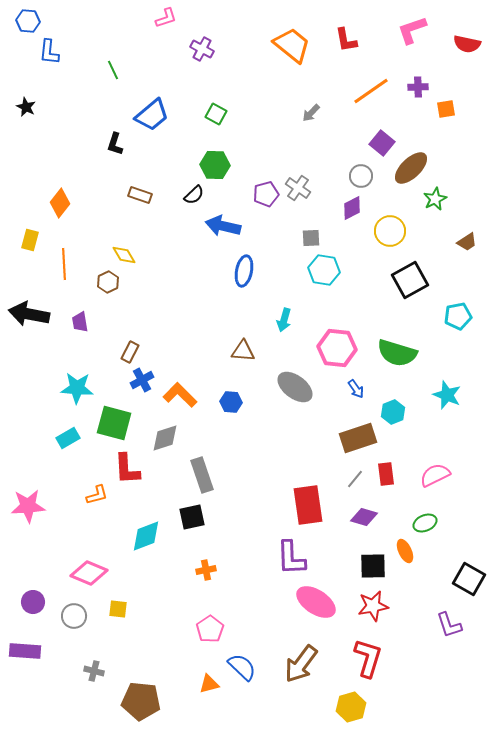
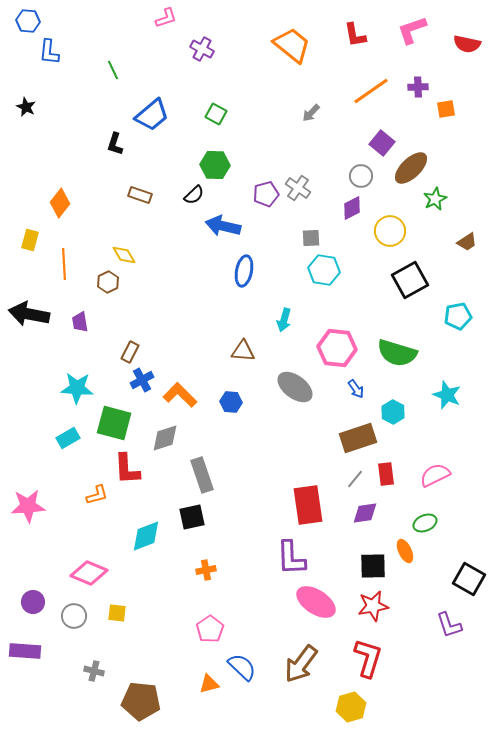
red L-shape at (346, 40): moved 9 px right, 5 px up
cyan hexagon at (393, 412): rotated 10 degrees counterclockwise
purple diamond at (364, 517): moved 1 px right, 4 px up; rotated 24 degrees counterclockwise
yellow square at (118, 609): moved 1 px left, 4 px down
